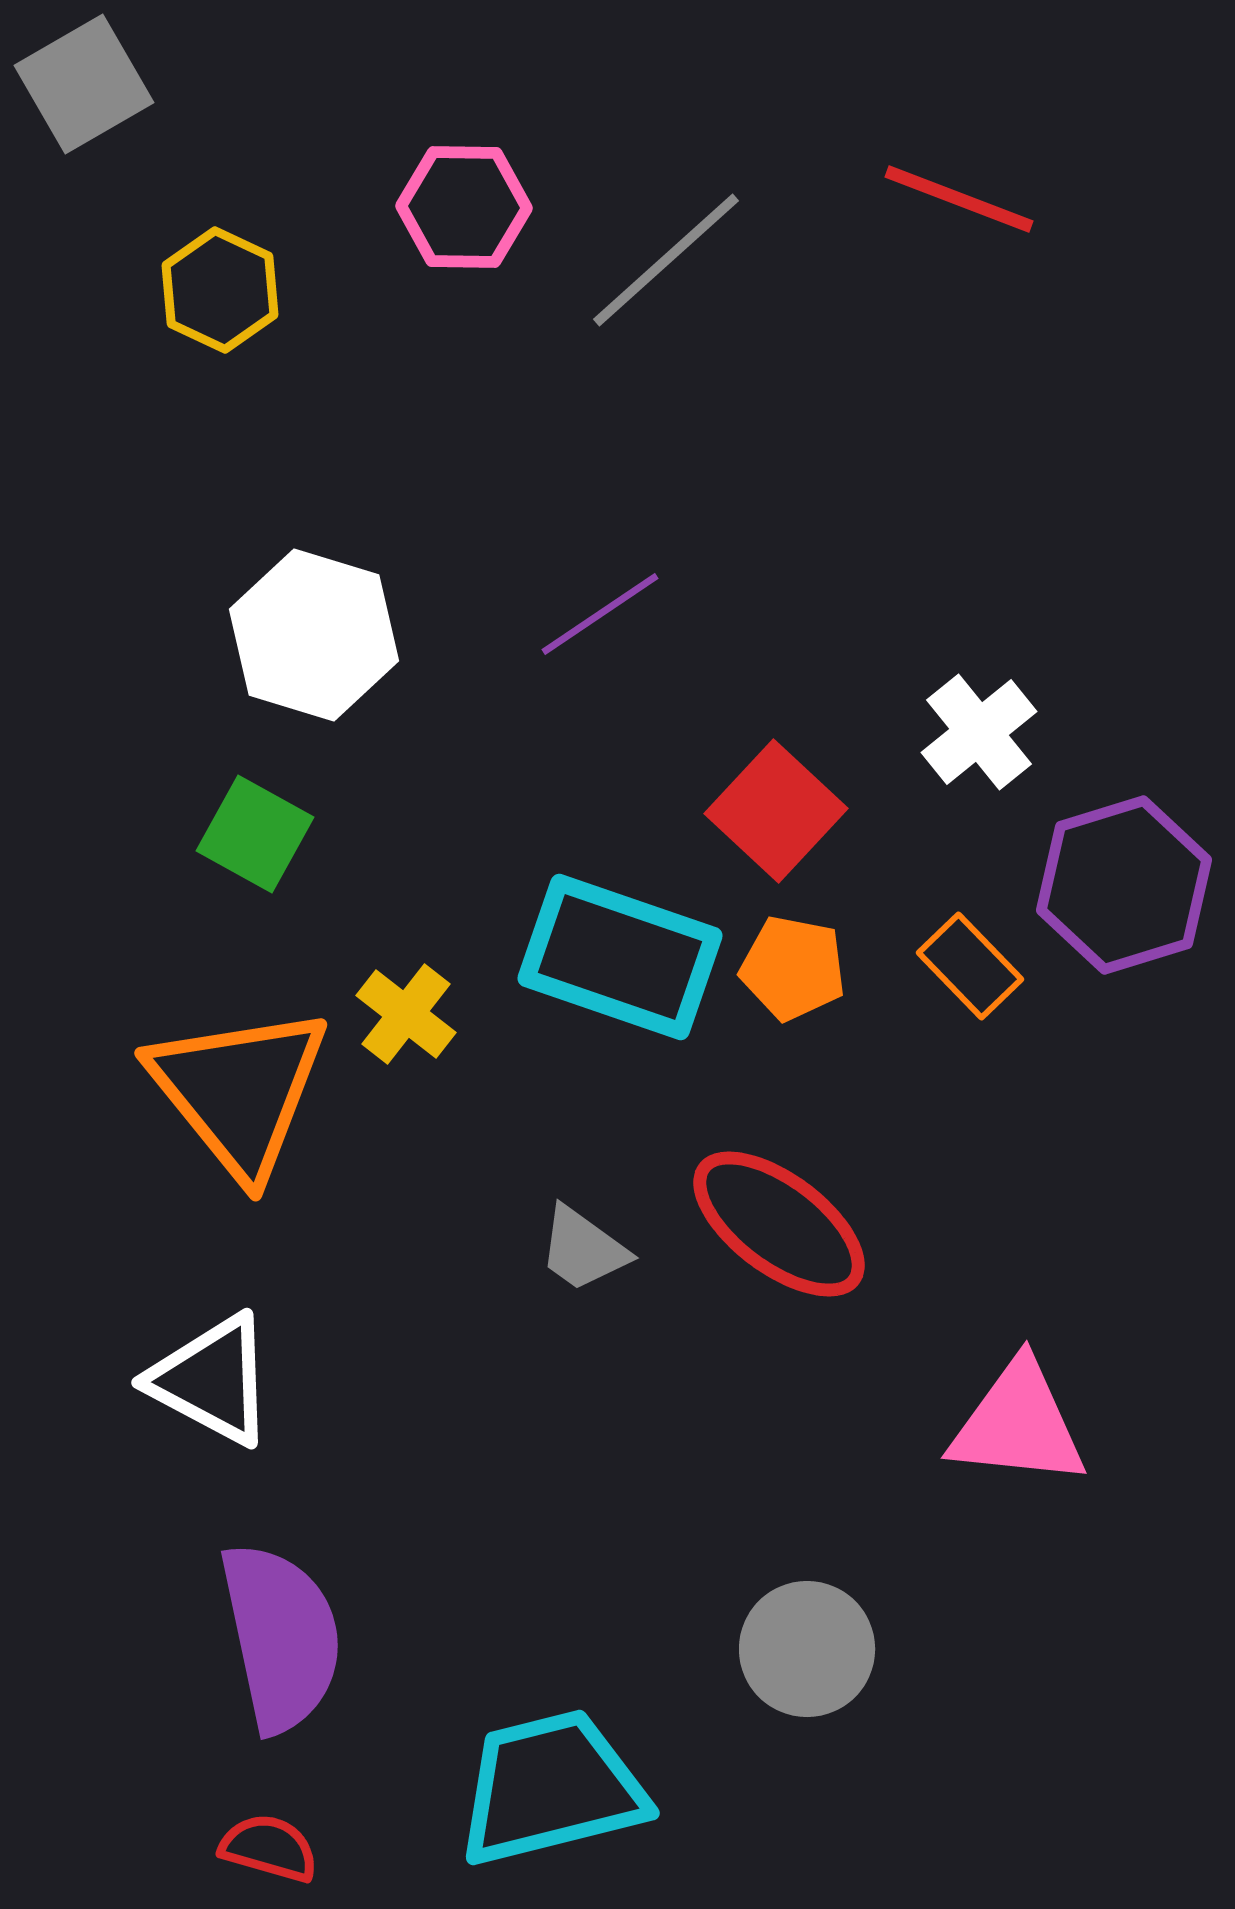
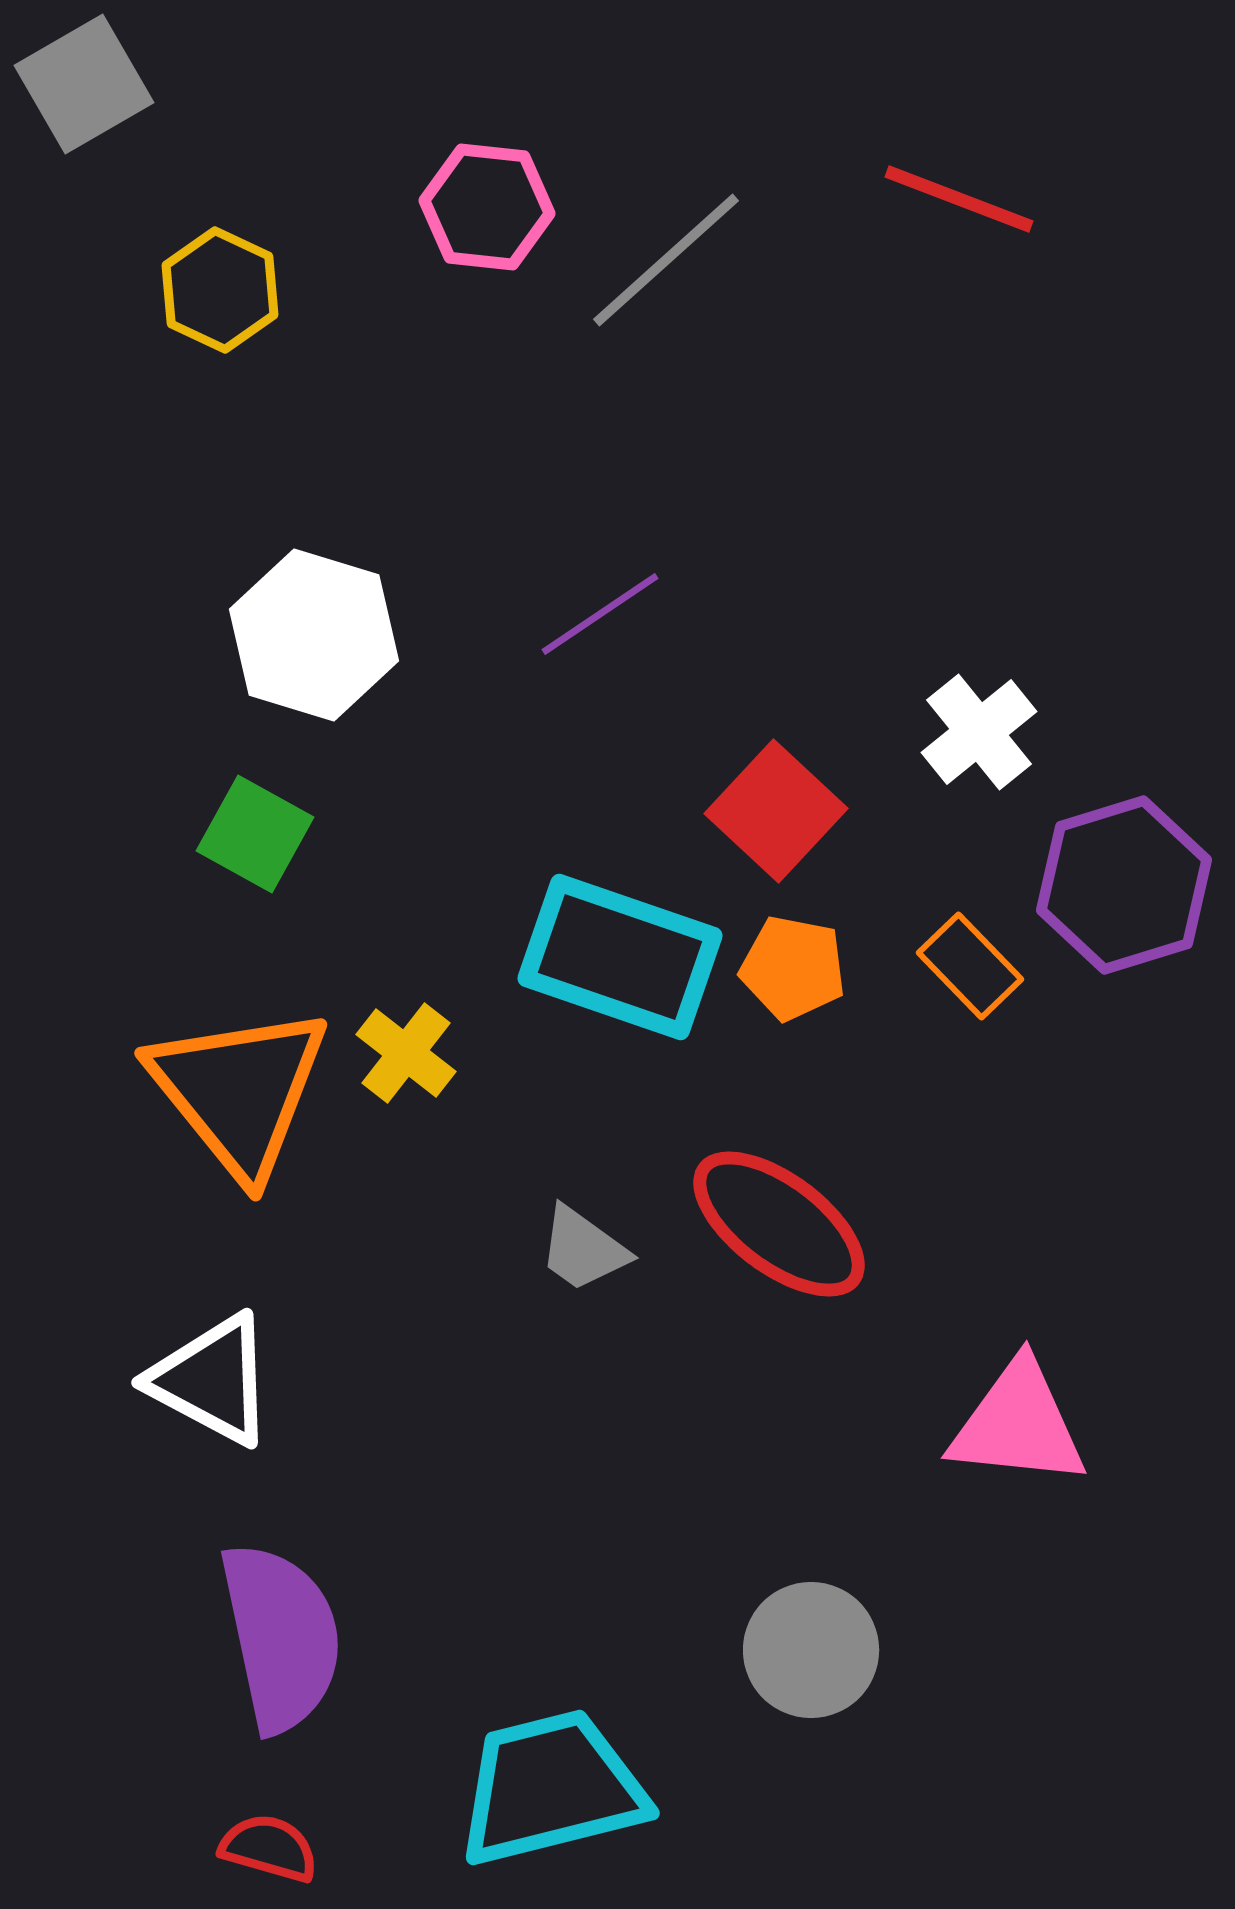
pink hexagon: moved 23 px right; rotated 5 degrees clockwise
yellow cross: moved 39 px down
gray circle: moved 4 px right, 1 px down
